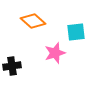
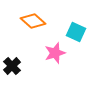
cyan square: rotated 30 degrees clockwise
black cross: rotated 36 degrees counterclockwise
